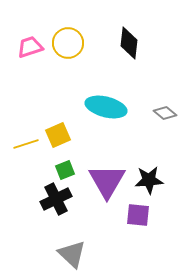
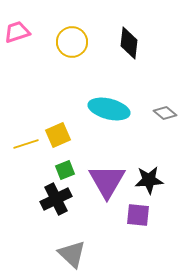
yellow circle: moved 4 px right, 1 px up
pink trapezoid: moved 13 px left, 15 px up
cyan ellipse: moved 3 px right, 2 px down
